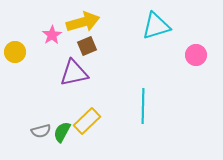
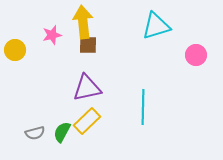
yellow arrow: rotated 80 degrees counterclockwise
pink star: rotated 18 degrees clockwise
brown square: moved 1 px right, 1 px up; rotated 24 degrees clockwise
yellow circle: moved 2 px up
purple triangle: moved 13 px right, 15 px down
cyan line: moved 1 px down
gray semicircle: moved 6 px left, 2 px down
